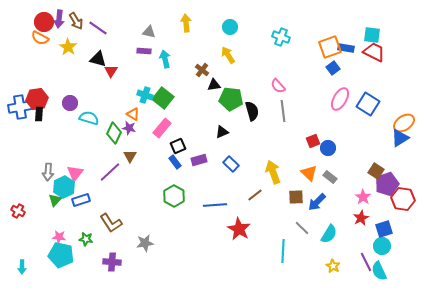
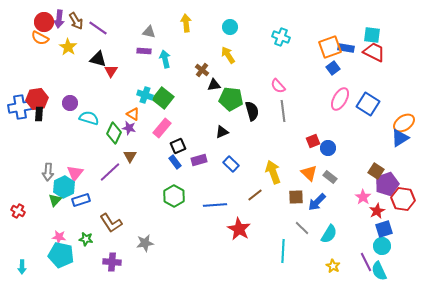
red star at (361, 218): moved 16 px right, 7 px up
